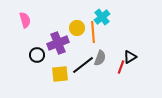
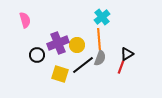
yellow circle: moved 17 px down
orange line: moved 6 px right, 7 px down
black triangle: moved 3 px left, 3 px up
yellow square: rotated 24 degrees clockwise
